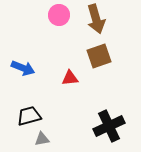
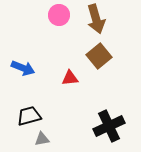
brown square: rotated 20 degrees counterclockwise
